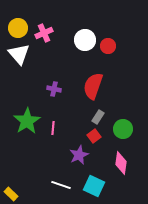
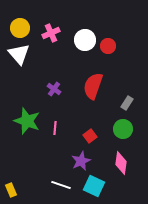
yellow circle: moved 2 px right
pink cross: moved 7 px right
purple cross: rotated 24 degrees clockwise
gray rectangle: moved 29 px right, 14 px up
green star: rotated 20 degrees counterclockwise
pink line: moved 2 px right
red square: moved 4 px left
purple star: moved 2 px right, 6 px down
yellow rectangle: moved 4 px up; rotated 24 degrees clockwise
